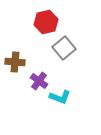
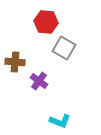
red hexagon: rotated 20 degrees clockwise
gray square: rotated 20 degrees counterclockwise
cyan L-shape: moved 24 px down
